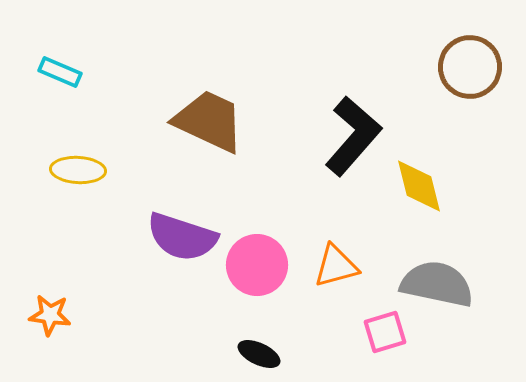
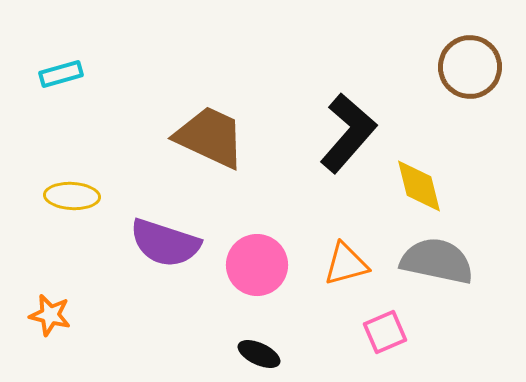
cyan rectangle: moved 1 px right, 2 px down; rotated 39 degrees counterclockwise
brown trapezoid: moved 1 px right, 16 px down
black L-shape: moved 5 px left, 3 px up
yellow ellipse: moved 6 px left, 26 px down
purple semicircle: moved 17 px left, 6 px down
orange triangle: moved 10 px right, 2 px up
gray semicircle: moved 23 px up
orange star: rotated 6 degrees clockwise
pink square: rotated 6 degrees counterclockwise
